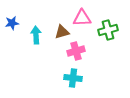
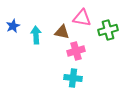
pink triangle: rotated 12 degrees clockwise
blue star: moved 1 px right, 3 px down; rotated 16 degrees counterclockwise
brown triangle: rotated 28 degrees clockwise
